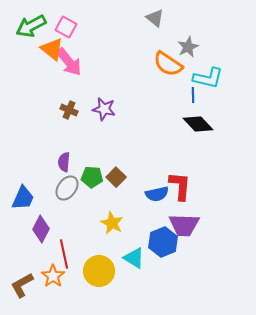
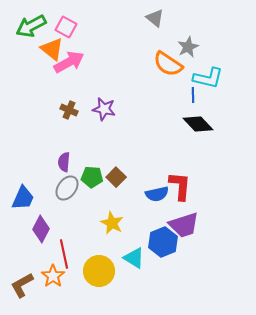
pink arrow: rotated 80 degrees counterclockwise
purple trapezoid: rotated 20 degrees counterclockwise
